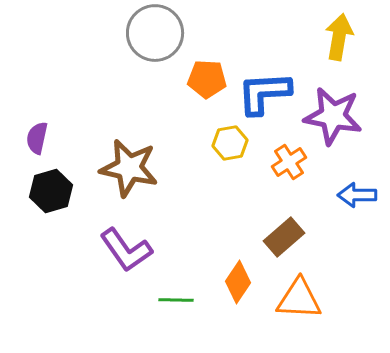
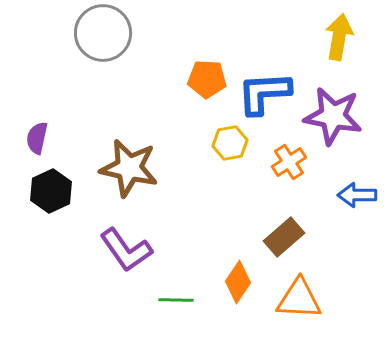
gray circle: moved 52 px left
black hexagon: rotated 9 degrees counterclockwise
